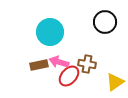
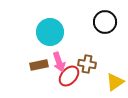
pink arrow: rotated 126 degrees counterclockwise
